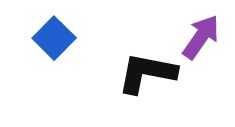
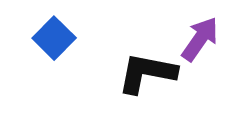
purple arrow: moved 1 px left, 2 px down
